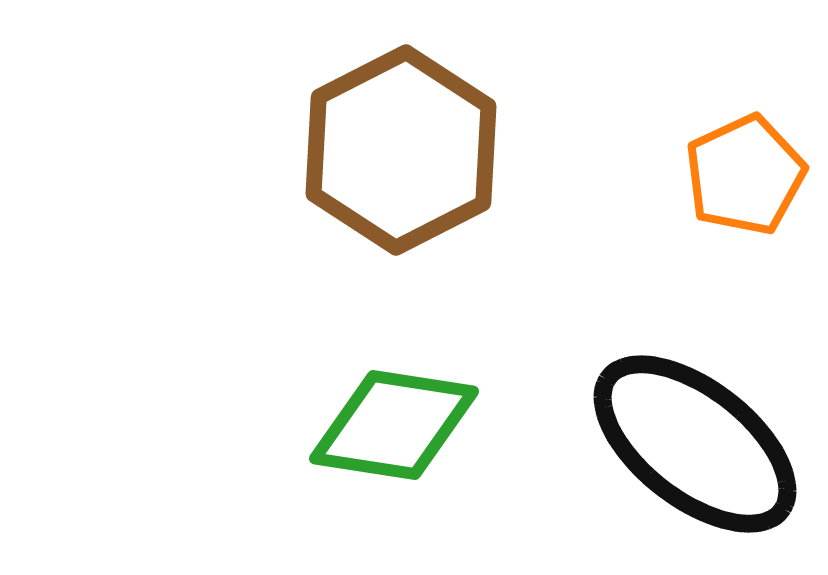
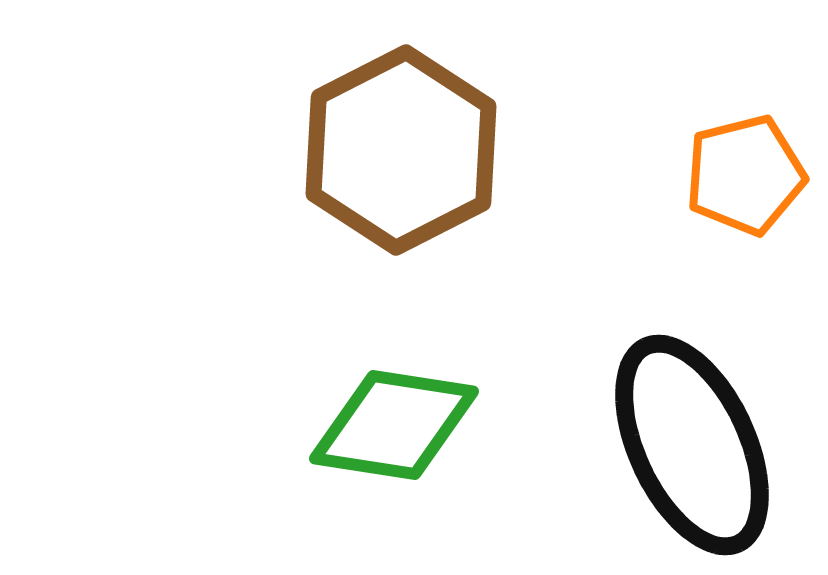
orange pentagon: rotated 11 degrees clockwise
black ellipse: moved 3 px left, 1 px down; rotated 27 degrees clockwise
